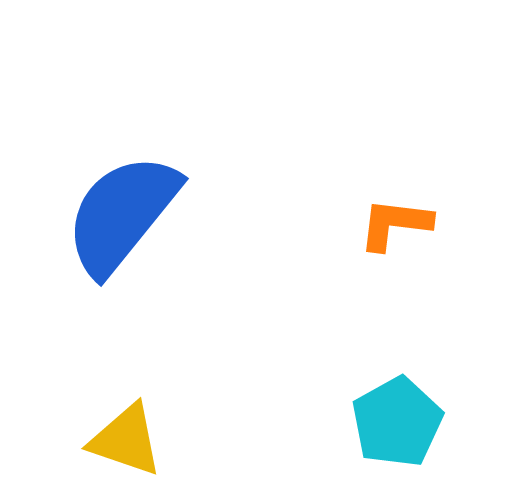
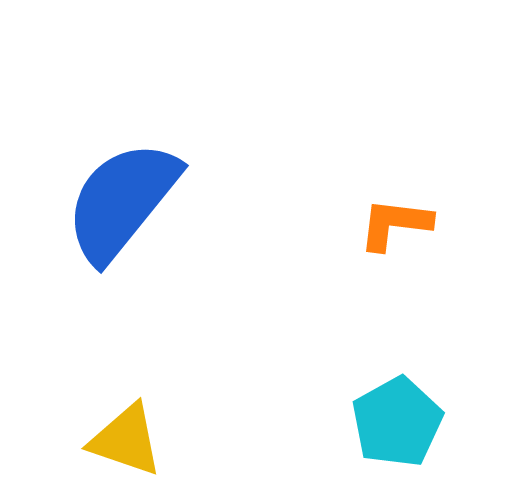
blue semicircle: moved 13 px up
